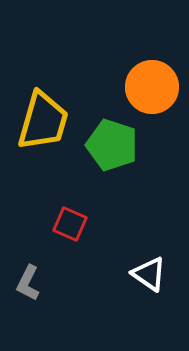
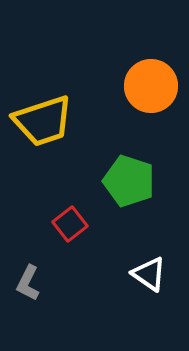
orange circle: moved 1 px left, 1 px up
yellow trapezoid: rotated 56 degrees clockwise
green pentagon: moved 17 px right, 36 px down
red square: rotated 28 degrees clockwise
